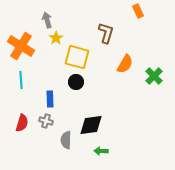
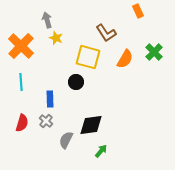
brown L-shape: rotated 130 degrees clockwise
yellow star: rotated 16 degrees counterclockwise
orange cross: rotated 12 degrees clockwise
yellow square: moved 11 px right
orange semicircle: moved 5 px up
green cross: moved 24 px up
cyan line: moved 2 px down
gray cross: rotated 24 degrees clockwise
gray semicircle: rotated 24 degrees clockwise
green arrow: rotated 128 degrees clockwise
